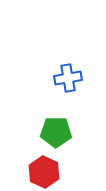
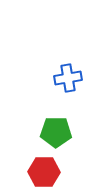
red hexagon: rotated 24 degrees counterclockwise
